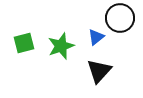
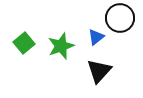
green square: rotated 25 degrees counterclockwise
